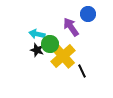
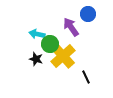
black star: moved 1 px left, 9 px down
black line: moved 4 px right, 6 px down
